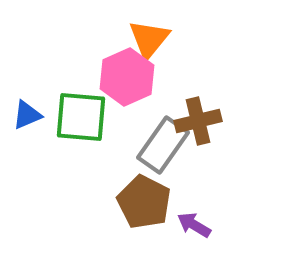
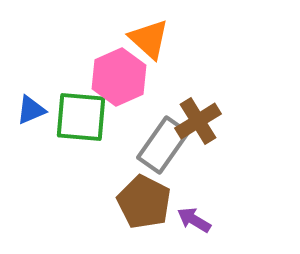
orange triangle: rotated 27 degrees counterclockwise
pink hexagon: moved 8 px left
blue triangle: moved 4 px right, 5 px up
brown cross: rotated 18 degrees counterclockwise
purple arrow: moved 5 px up
